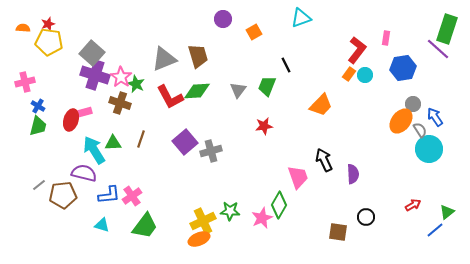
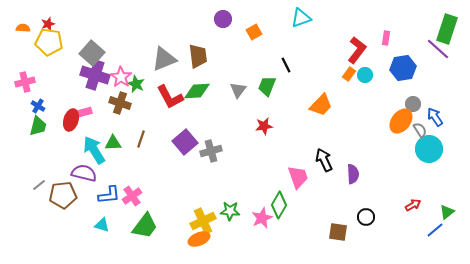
brown trapezoid at (198, 56): rotated 10 degrees clockwise
